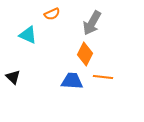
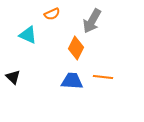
gray arrow: moved 2 px up
orange diamond: moved 9 px left, 6 px up
